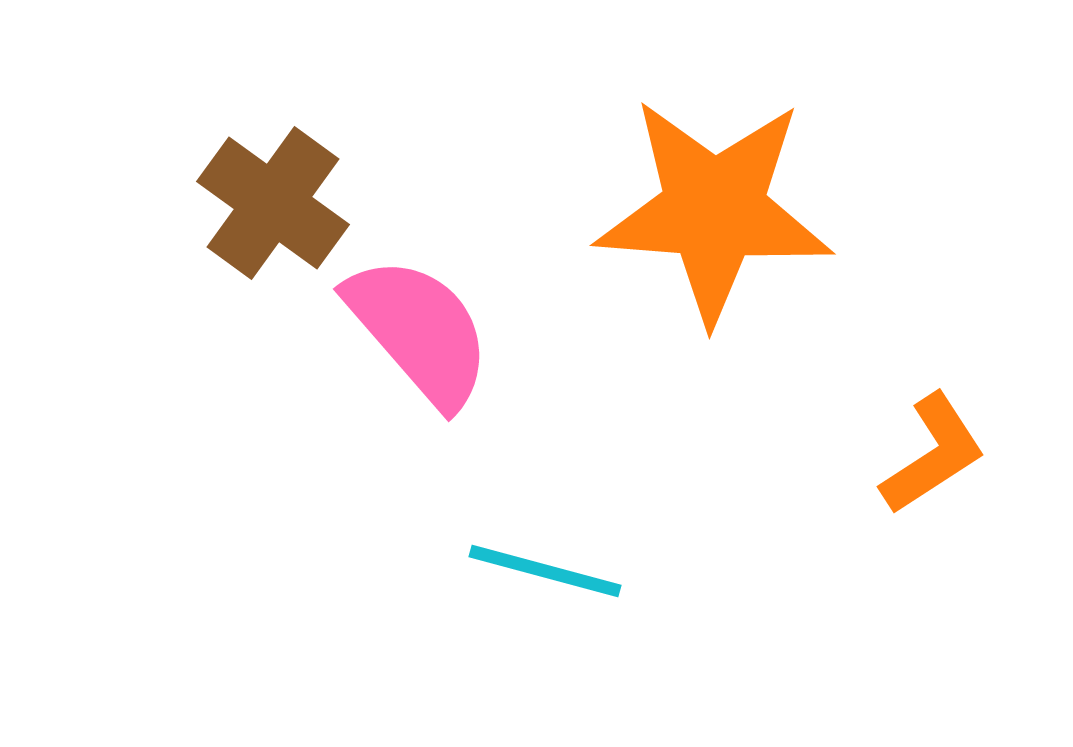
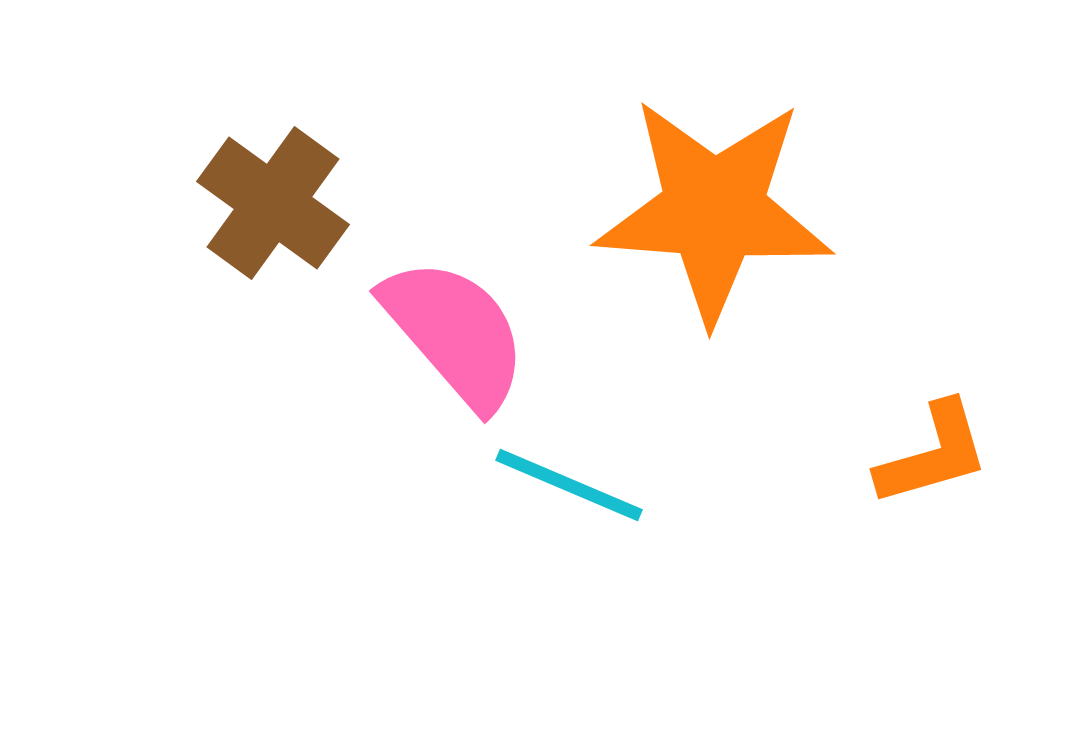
pink semicircle: moved 36 px right, 2 px down
orange L-shape: rotated 17 degrees clockwise
cyan line: moved 24 px right, 86 px up; rotated 8 degrees clockwise
